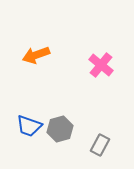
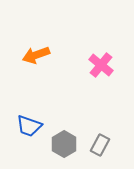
gray hexagon: moved 4 px right, 15 px down; rotated 15 degrees counterclockwise
